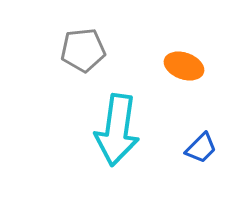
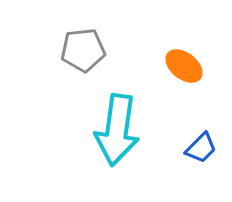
orange ellipse: rotated 18 degrees clockwise
